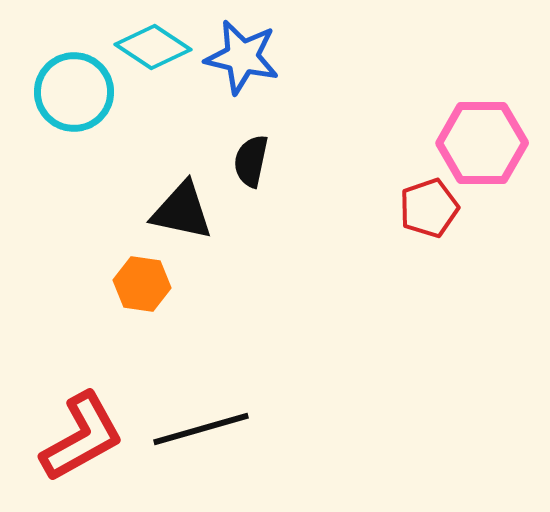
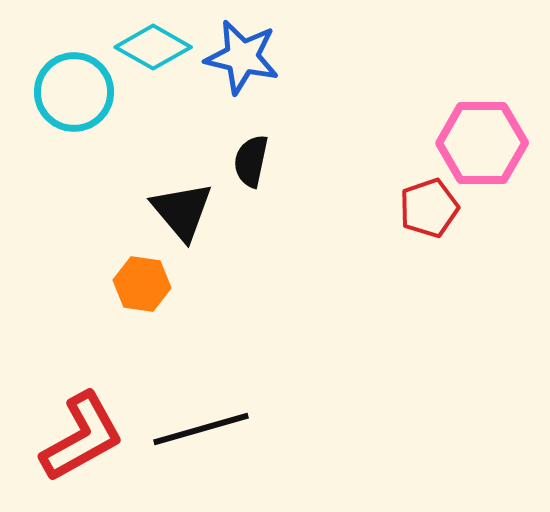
cyan diamond: rotated 4 degrees counterclockwise
black triangle: rotated 38 degrees clockwise
